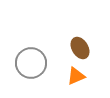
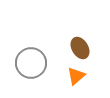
orange triangle: rotated 18 degrees counterclockwise
